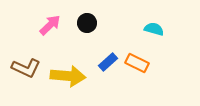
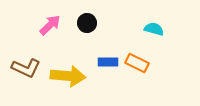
blue rectangle: rotated 42 degrees clockwise
